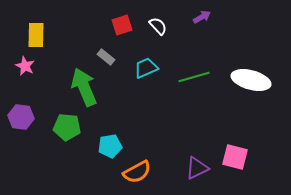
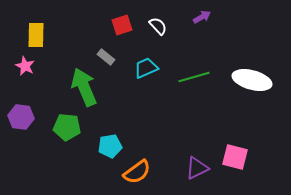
white ellipse: moved 1 px right
orange semicircle: rotated 8 degrees counterclockwise
